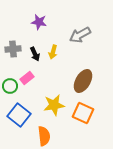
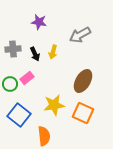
green circle: moved 2 px up
